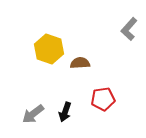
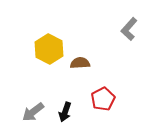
yellow hexagon: rotated 8 degrees clockwise
red pentagon: rotated 20 degrees counterclockwise
gray arrow: moved 2 px up
